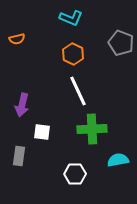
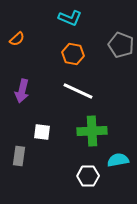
cyan L-shape: moved 1 px left
orange semicircle: rotated 28 degrees counterclockwise
gray pentagon: moved 2 px down
orange hexagon: rotated 15 degrees counterclockwise
white line: rotated 40 degrees counterclockwise
purple arrow: moved 14 px up
green cross: moved 2 px down
white hexagon: moved 13 px right, 2 px down
